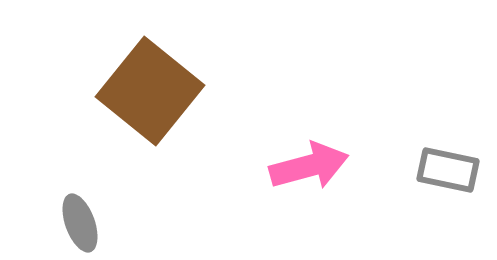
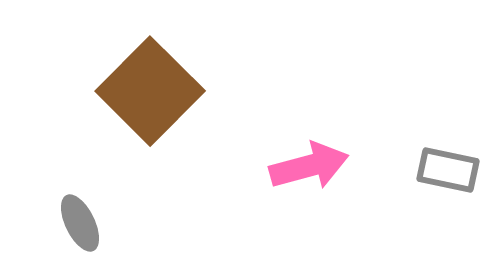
brown square: rotated 6 degrees clockwise
gray ellipse: rotated 6 degrees counterclockwise
